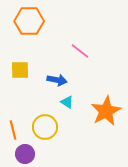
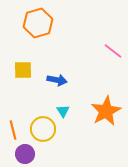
orange hexagon: moved 9 px right, 2 px down; rotated 16 degrees counterclockwise
pink line: moved 33 px right
yellow square: moved 3 px right
cyan triangle: moved 4 px left, 9 px down; rotated 24 degrees clockwise
yellow circle: moved 2 px left, 2 px down
